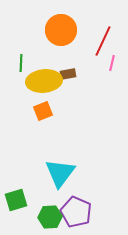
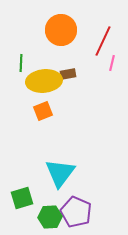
green square: moved 6 px right, 2 px up
